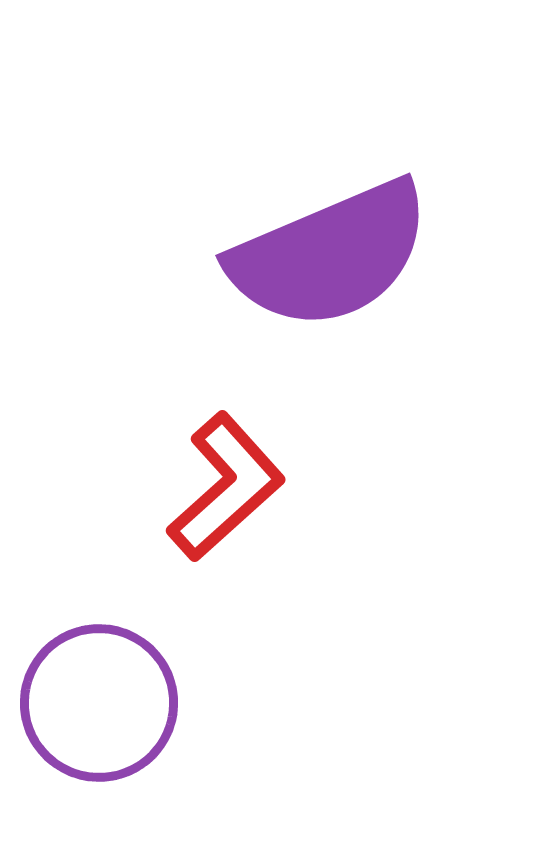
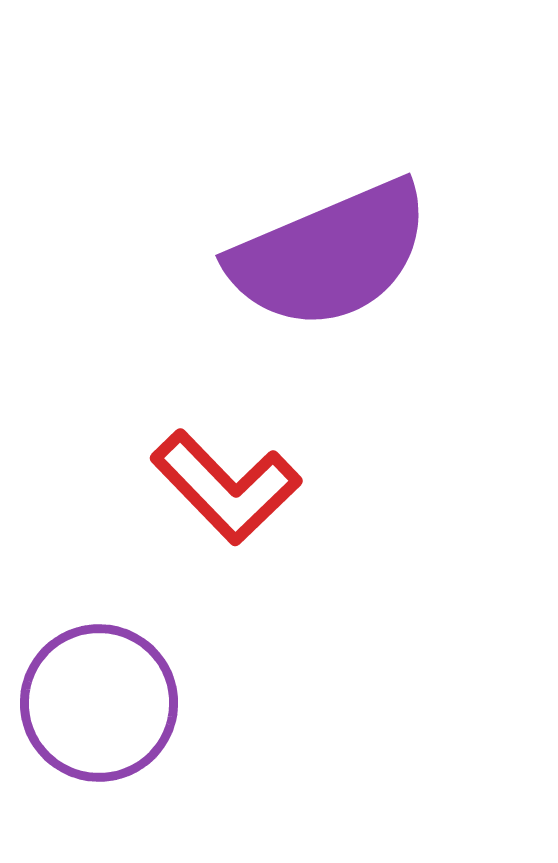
red L-shape: rotated 88 degrees clockwise
